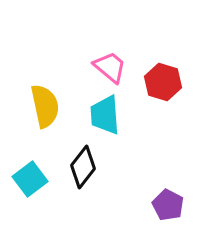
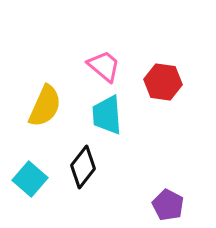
pink trapezoid: moved 6 px left, 1 px up
red hexagon: rotated 9 degrees counterclockwise
yellow semicircle: rotated 36 degrees clockwise
cyan trapezoid: moved 2 px right
cyan square: rotated 12 degrees counterclockwise
